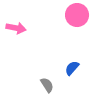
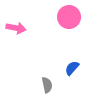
pink circle: moved 8 px left, 2 px down
gray semicircle: rotated 21 degrees clockwise
